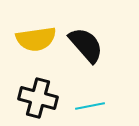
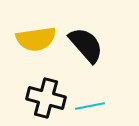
black cross: moved 8 px right
